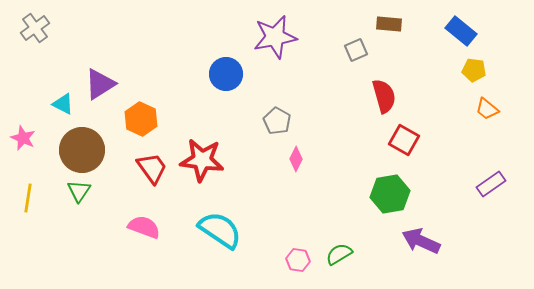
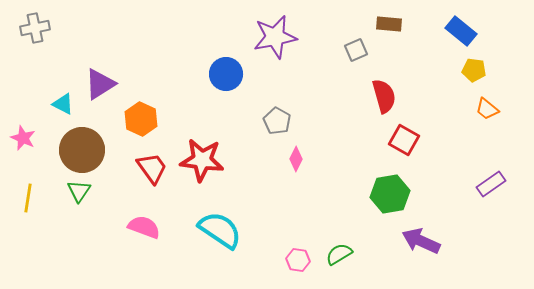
gray cross: rotated 24 degrees clockwise
